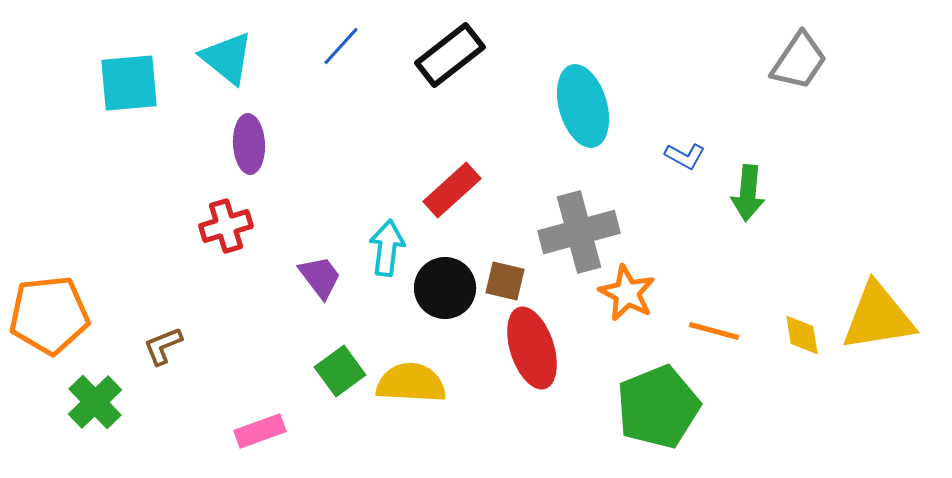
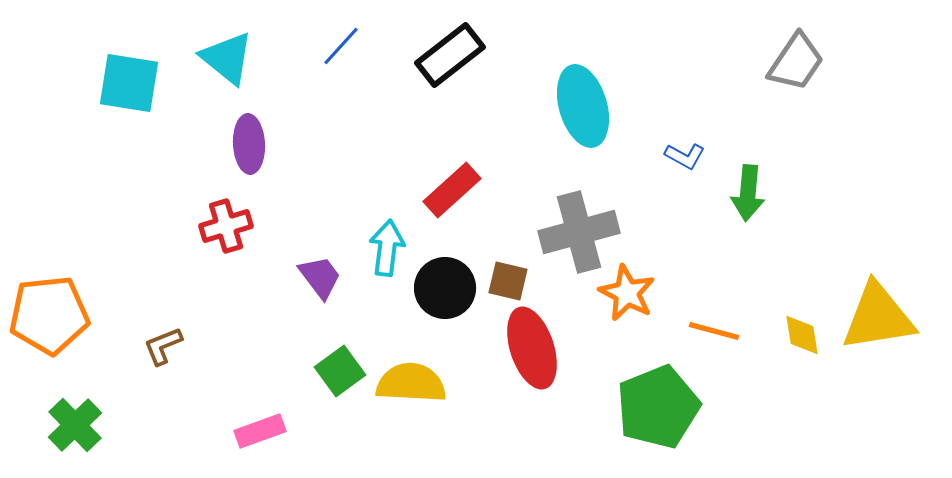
gray trapezoid: moved 3 px left, 1 px down
cyan square: rotated 14 degrees clockwise
brown square: moved 3 px right
green cross: moved 20 px left, 23 px down
